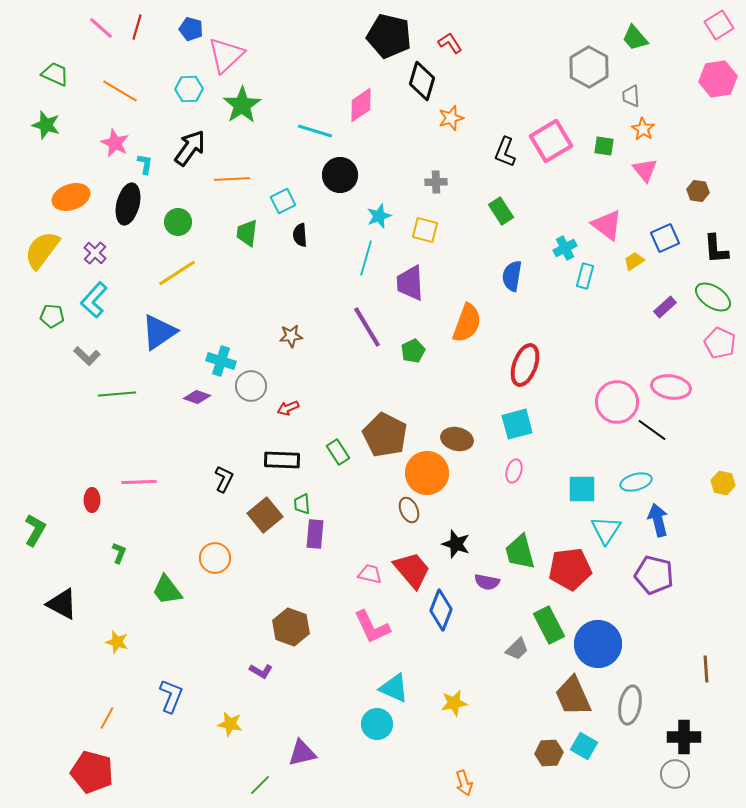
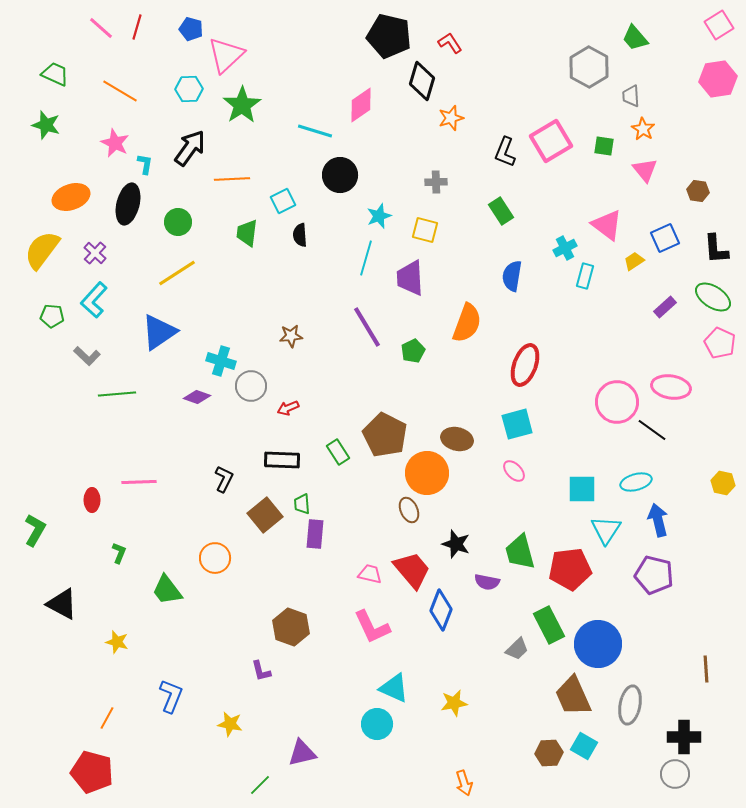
purple trapezoid at (410, 283): moved 5 px up
pink ellipse at (514, 471): rotated 60 degrees counterclockwise
purple L-shape at (261, 671): rotated 45 degrees clockwise
